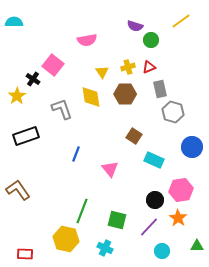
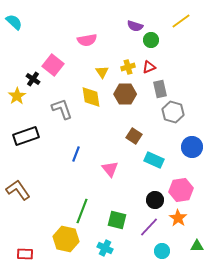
cyan semicircle: rotated 42 degrees clockwise
